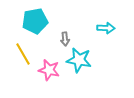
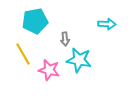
cyan arrow: moved 1 px right, 4 px up
